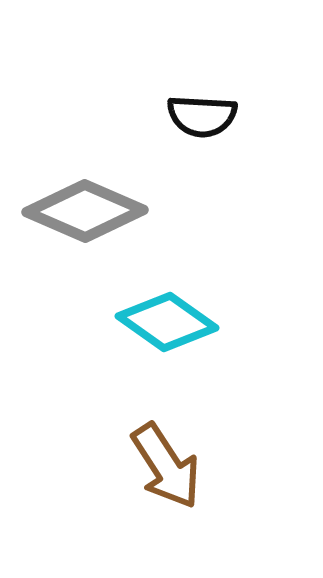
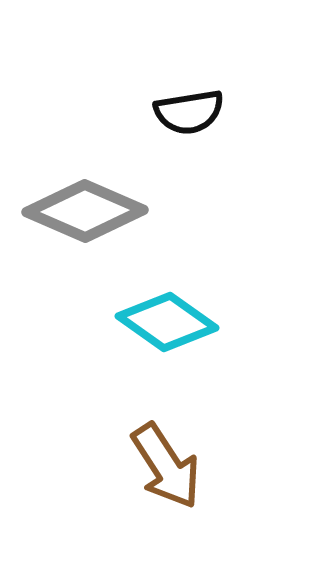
black semicircle: moved 13 px left, 4 px up; rotated 12 degrees counterclockwise
